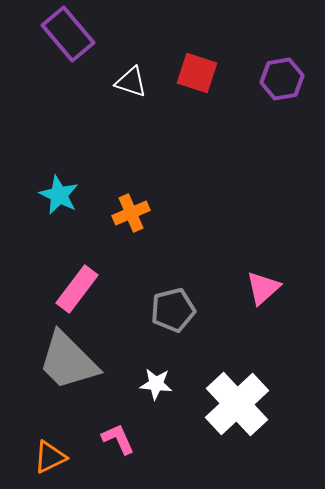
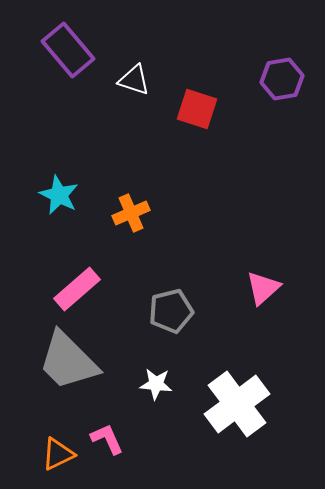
purple rectangle: moved 16 px down
red square: moved 36 px down
white triangle: moved 3 px right, 2 px up
pink rectangle: rotated 12 degrees clockwise
gray pentagon: moved 2 px left, 1 px down
white cross: rotated 6 degrees clockwise
pink L-shape: moved 11 px left
orange triangle: moved 8 px right, 3 px up
